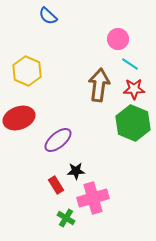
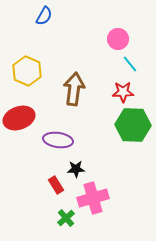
blue semicircle: moved 4 px left; rotated 102 degrees counterclockwise
cyan line: rotated 18 degrees clockwise
brown arrow: moved 25 px left, 4 px down
red star: moved 11 px left, 3 px down
green hexagon: moved 2 px down; rotated 20 degrees counterclockwise
purple ellipse: rotated 48 degrees clockwise
black star: moved 2 px up
green cross: rotated 18 degrees clockwise
